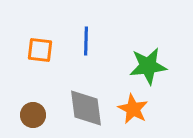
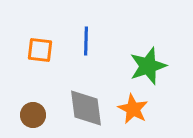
green star: rotated 12 degrees counterclockwise
